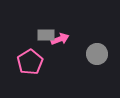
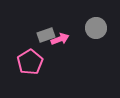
gray rectangle: rotated 18 degrees counterclockwise
gray circle: moved 1 px left, 26 px up
